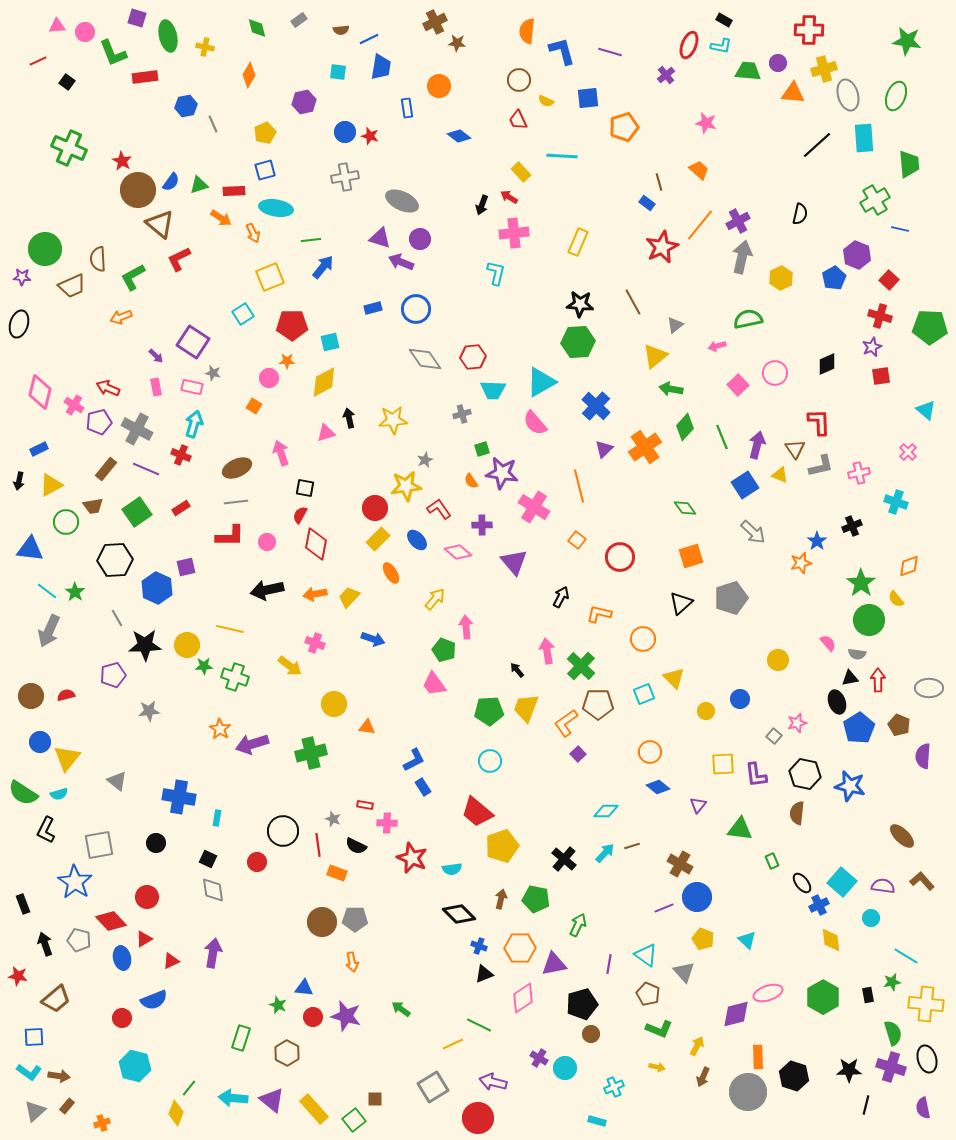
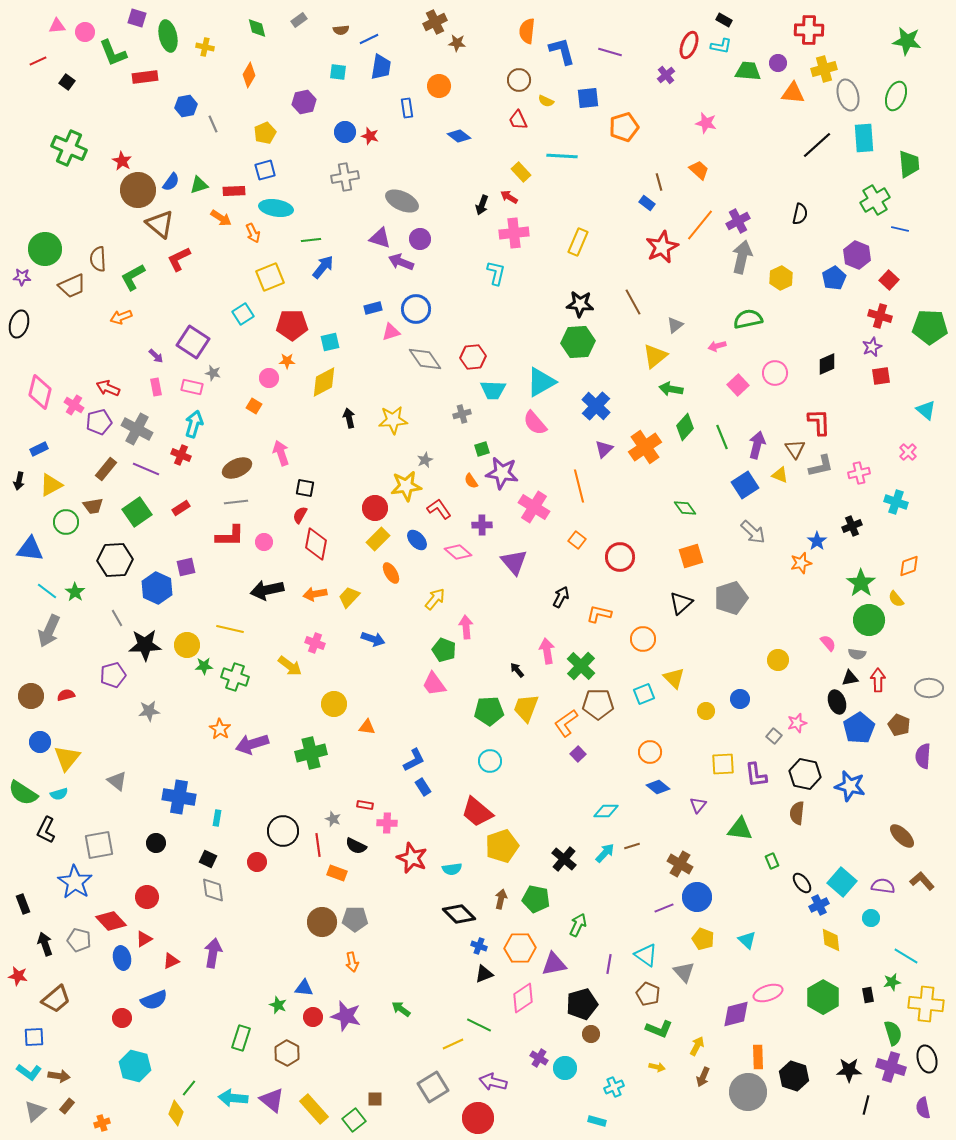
pink triangle at (326, 433): moved 65 px right, 101 px up
pink circle at (267, 542): moved 3 px left
